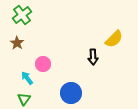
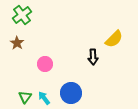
pink circle: moved 2 px right
cyan arrow: moved 17 px right, 20 px down
green triangle: moved 1 px right, 2 px up
